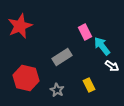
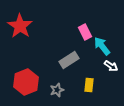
red star: rotated 15 degrees counterclockwise
gray rectangle: moved 7 px right, 3 px down
white arrow: moved 1 px left
red hexagon: moved 4 px down; rotated 25 degrees clockwise
yellow rectangle: rotated 32 degrees clockwise
gray star: rotated 24 degrees clockwise
